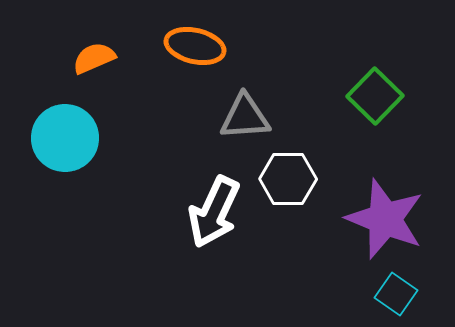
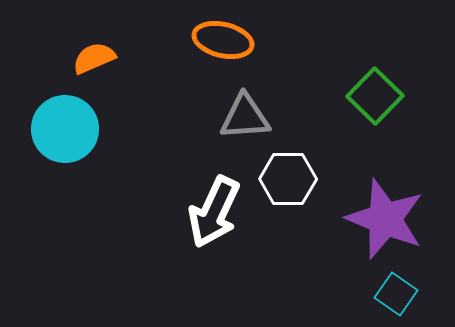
orange ellipse: moved 28 px right, 6 px up
cyan circle: moved 9 px up
